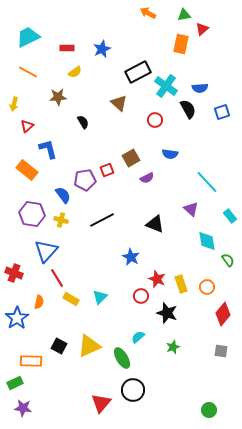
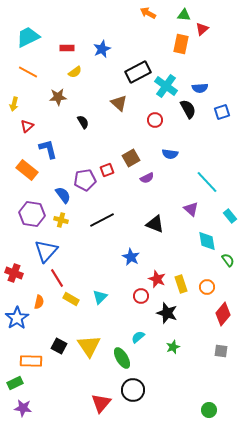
green triangle at (184, 15): rotated 16 degrees clockwise
yellow triangle at (89, 346): rotated 40 degrees counterclockwise
